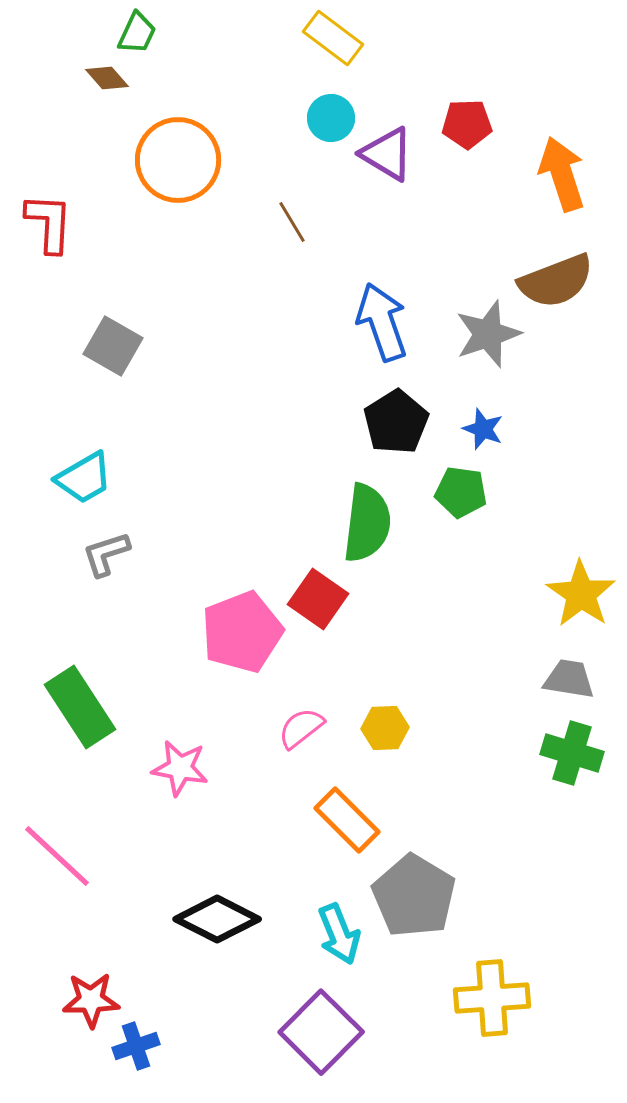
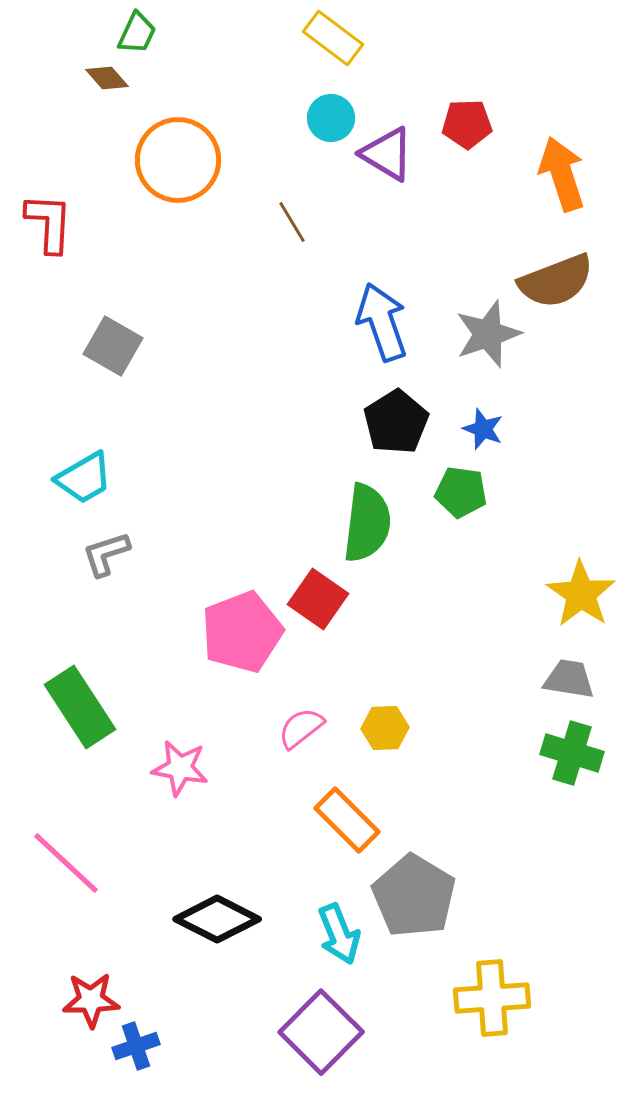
pink line: moved 9 px right, 7 px down
